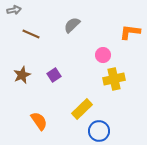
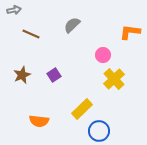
yellow cross: rotated 30 degrees counterclockwise
orange semicircle: rotated 132 degrees clockwise
